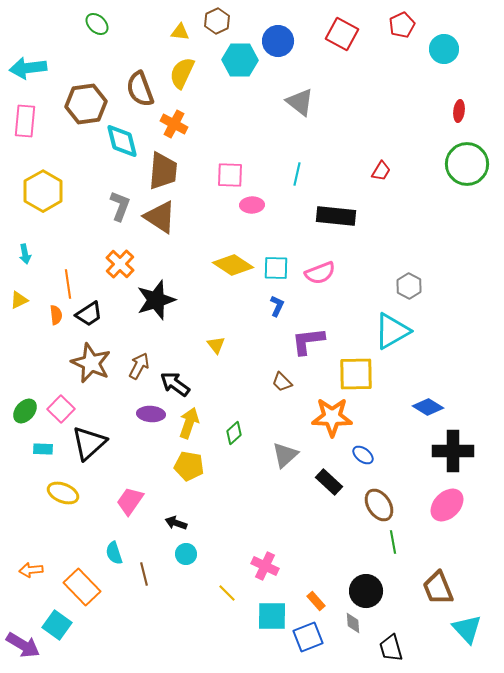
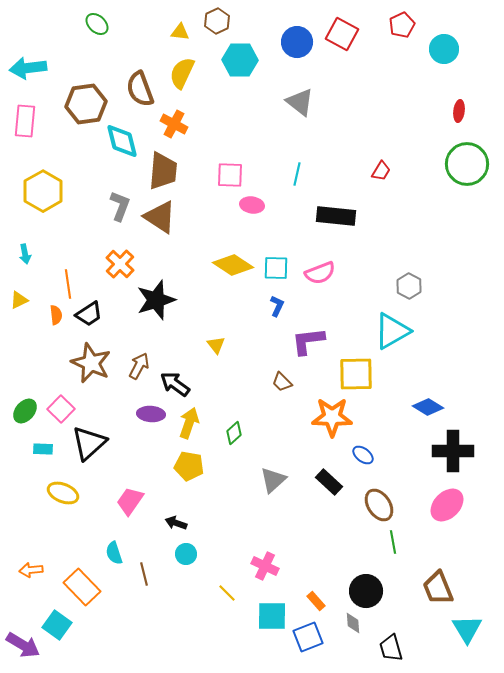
blue circle at (278, 41): moved 19 px right, 1 px down
pink ellipse at (252, 205): rotated 10 degrees clockwise
gray triangle at (285, 455): moved 12 px left, 25 px down
cyan triangle at (467, 629): rotated 12 degrees clockwise
